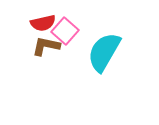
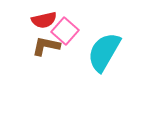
red semicircle: moved 1 px right, 3 px up
